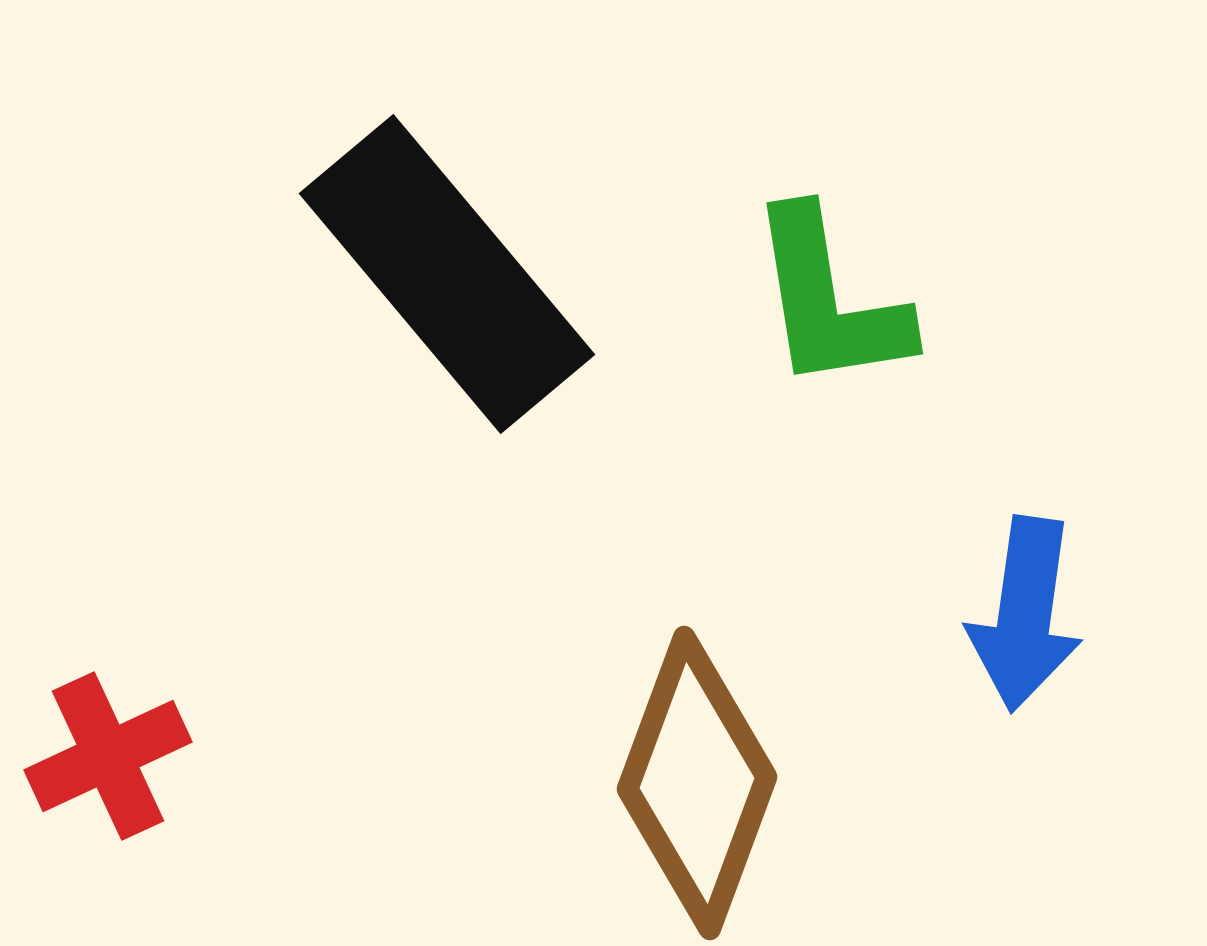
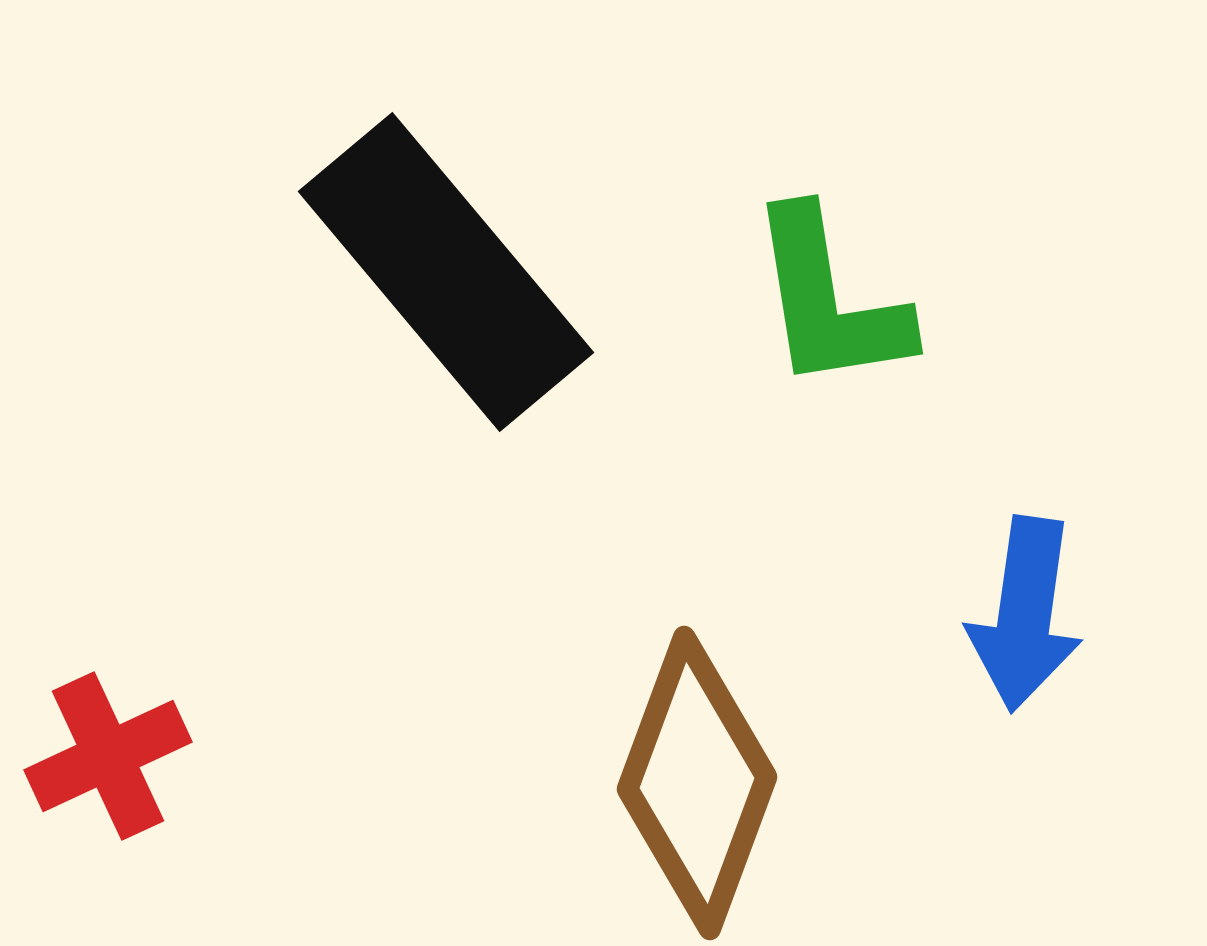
black rectangle: moved 1 px left, 2 px up
